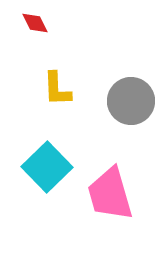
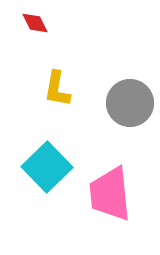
yellow L-shape: rotated 12 degrees clockwise
gray circle: moved 1 px left, 2 px down
pink trapezoid: rotated 10 degrees clockwise
